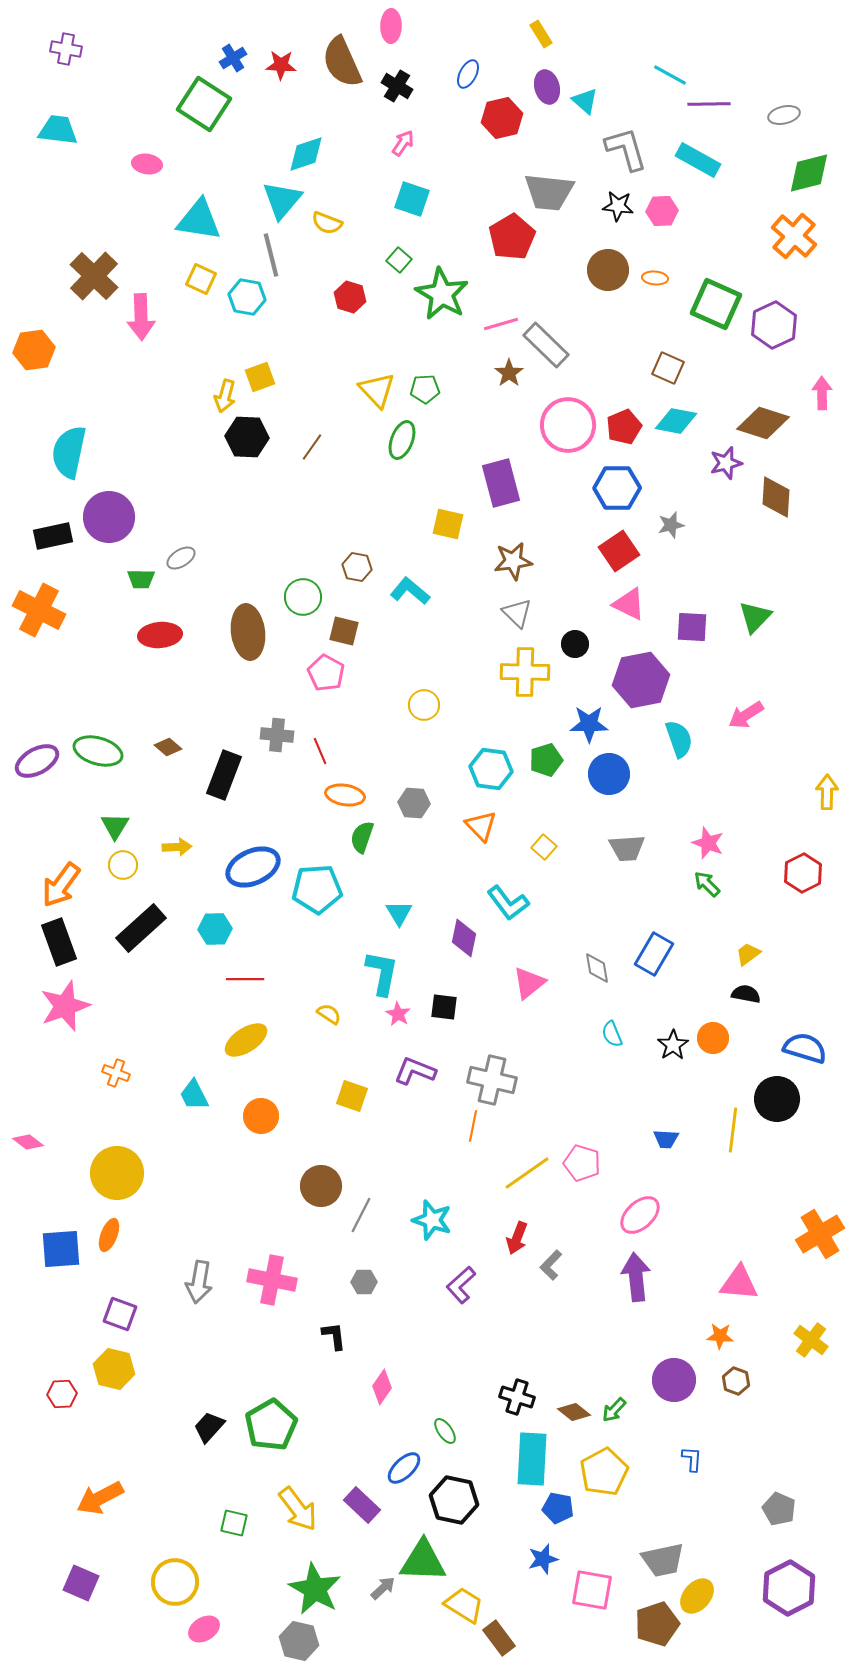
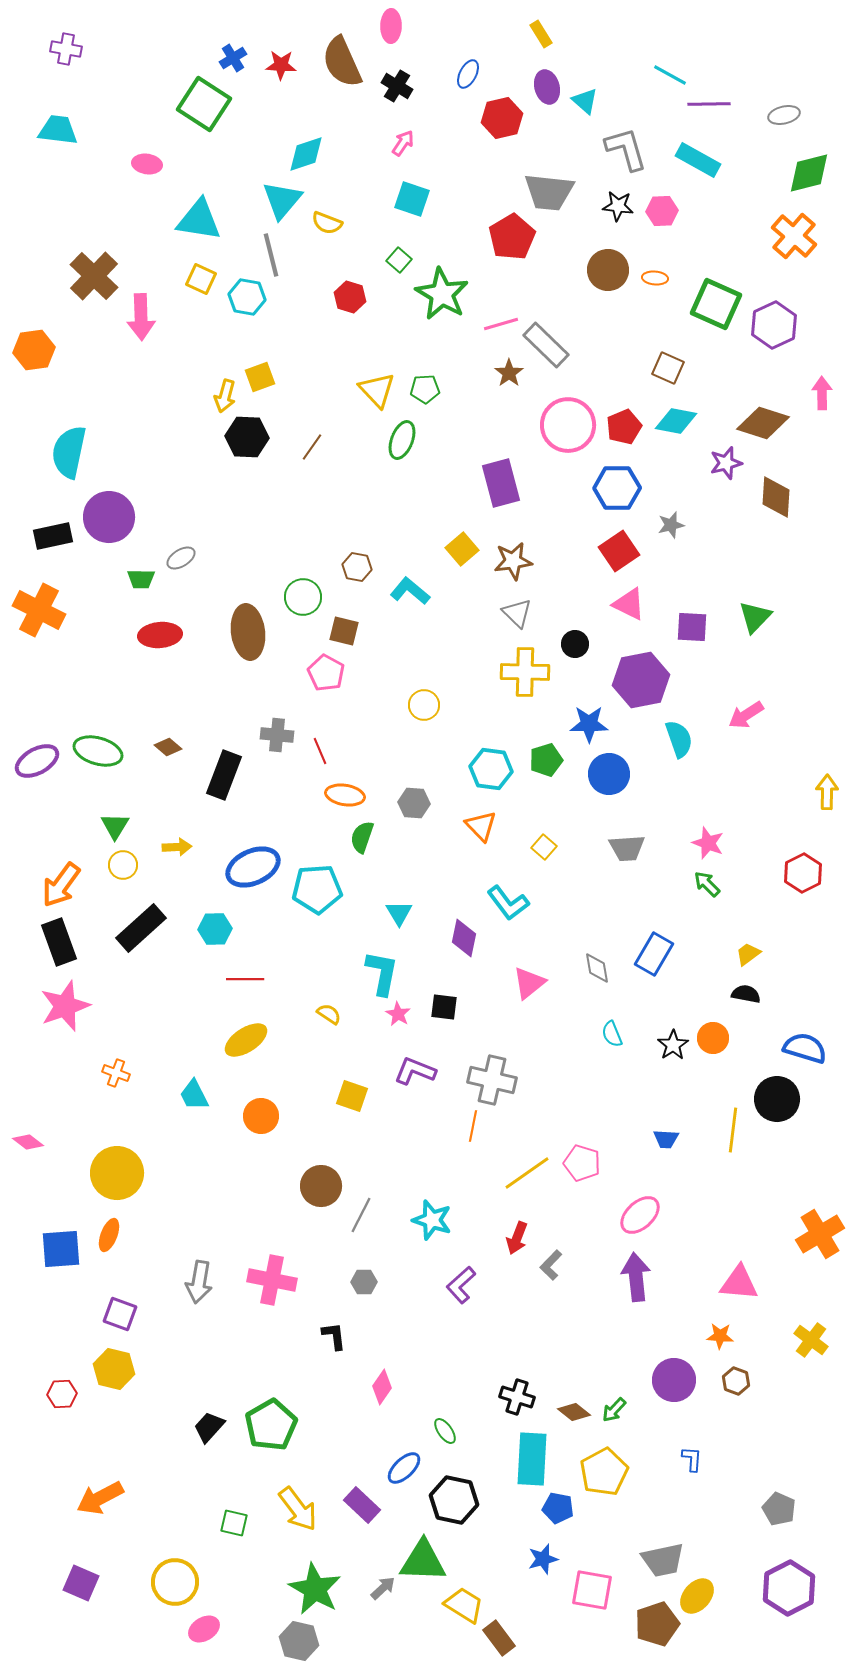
yellow square at (448, 524): moved 14 px right, 25 px down; rotated 36 degrees clockwise
